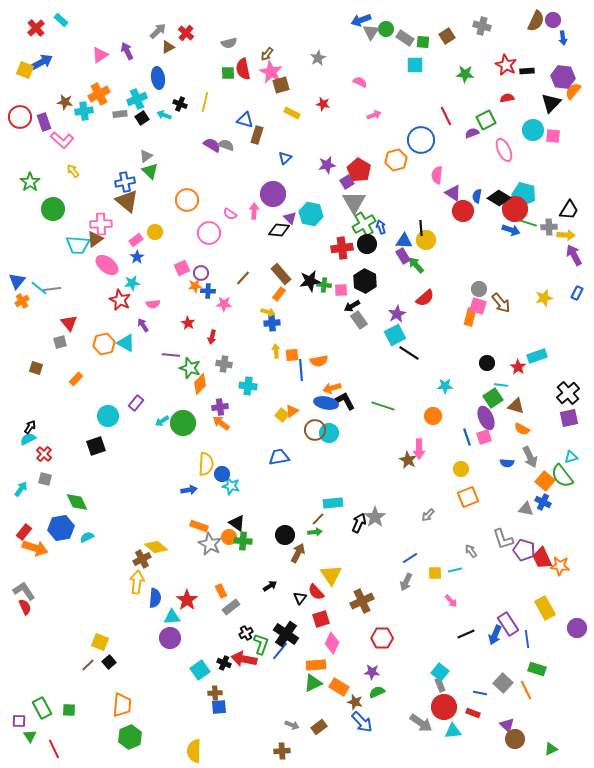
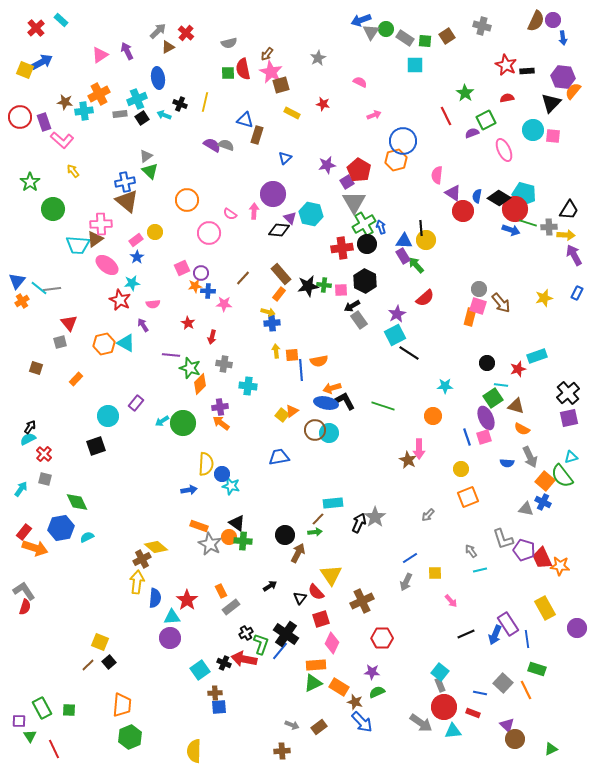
green square at (423, 42): moved 2 px right, 1 px up
green star at (465, 74): moved 19 px down; rotated 30 degrees clockwise
blue circle at (421, 140): moved 18 px left, 1 px down
black star at (310, 281): moved 2 px left, 5 px down
red star at (518, 367): moved 2 px down; rotated 21 degrees clockwise
cyan line at (455, 570): moved 25 px right
red semicircle at (25, 607): rotated 42 degrees clockwise
